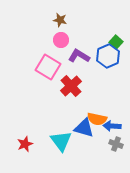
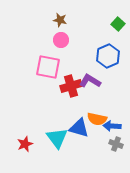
green square: moved 2 px right, 18 px up
purple L-shape: moved 11 px right, 25 px down
pink square: rotated 20 degrees counterclockwise
red cross: rotated 25 degrees clockwise
blue triangle: moved 5 px left
cyan triangle: moved 4 px left, 3 px up
